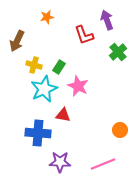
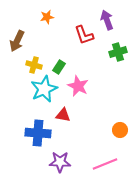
green cross: rotated 24 degrees clockwise
pink line: moved 2 px right
